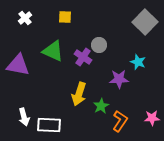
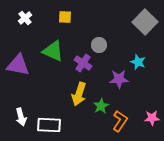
purple cross: moved 6 px down
white arrow: moved 3 px left
